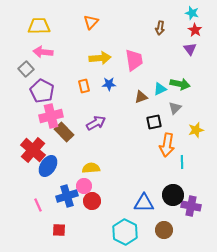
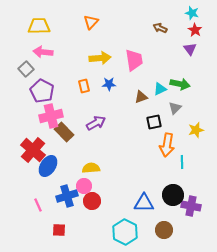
brown arrow: rotated 104 degrees clockwise
